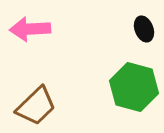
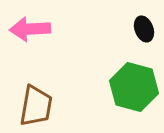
brown trapezoid: rotated 36 degrees counterclockwise
